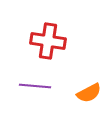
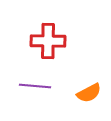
red cross: rotated 8 degrees counterclockwise
